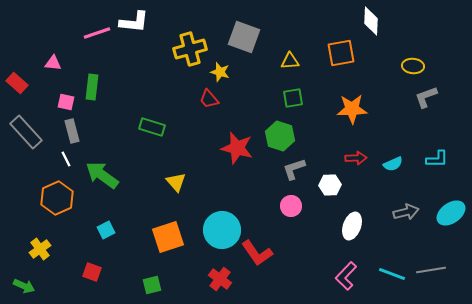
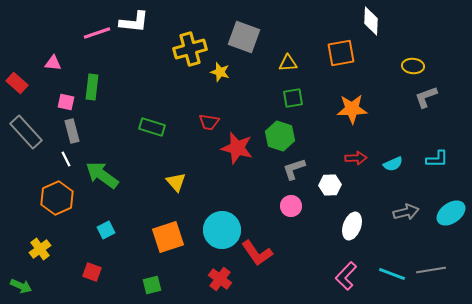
yellow triangle at (290, 61): moved 2 px left, 2 px down
red trapezoid at (209, 99): moved 23 px down; rotated 40 degrees counterclockwise
green arrow at (24, 286): moved 3 px left
